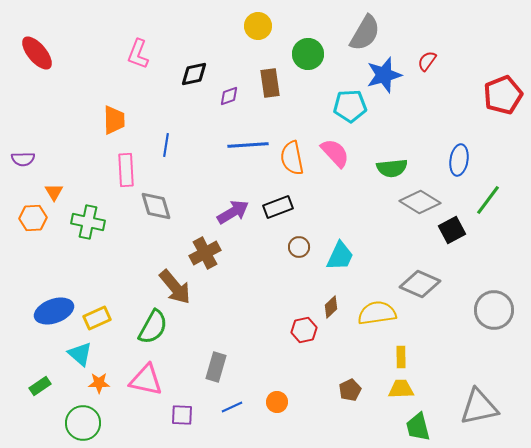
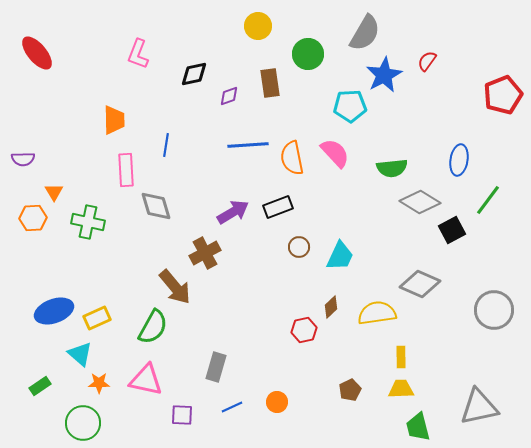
blue star at (384, 75): rotated 12 degrees counterclockwise
